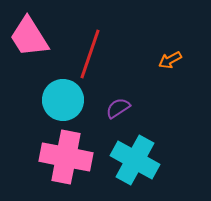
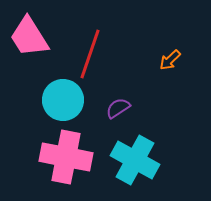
orange arrow: rotated 15 degrees counterclockwise
